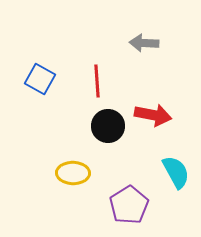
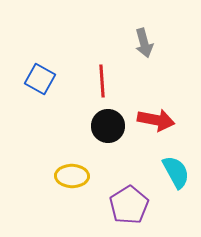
gray arrow: rotated 108 degrees counterclockwise
red line: moved 5 px right
red arrow: moved 3 px right, 5 px down
yellow ellipse: moved 1 px left, 3 px down
